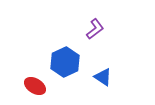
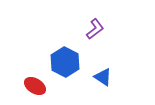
blue hexagon: rotated 8 degrees counterclockwise
